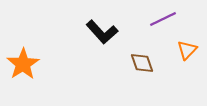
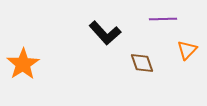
purple line: rotated 24 degrees clockwise
black L-shape: moved 3 px right, 1 px down
